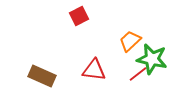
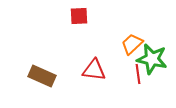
red square: rotated 24 degrees clockwise
orange trapezoid: moved 2 px right, 3 px down
red line: rotated 60 degrees counterclockwise
